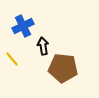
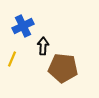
black arrow: rotated 12 degrees clockwise
yellow line: rotated 63 degrees clockwise
